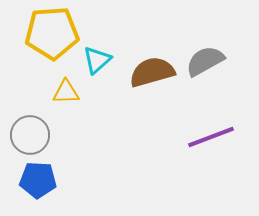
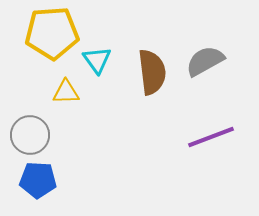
cyan triangle: rotated 24 degrees counterclockwise
brown semicircle: rotated 99 degrees clockwise
